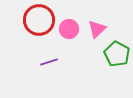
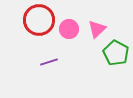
green pentagon: moved 1 px left, 1 px up
